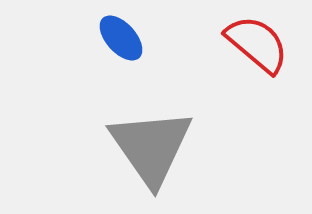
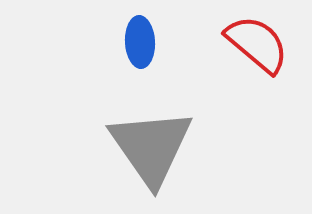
blue ellipse: moved 19 px right, 4 px down; rotated 39 degrees clockwise
